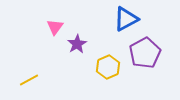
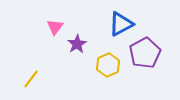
blue triangle: moved 5 px left, 5 px down
yellow hexagon: moved 2 px up
yellow line: moved 2 px right, 1 px up; rotated 24 degrees counterclockwise
